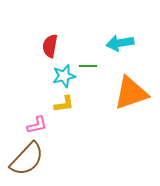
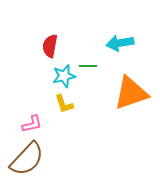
yellow L-shape: rotated 80 degrees clockwise
pink L-shape: moved 5 px left, 1 px up
